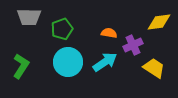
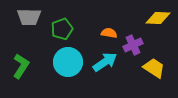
yellow diamond: moved 1 px left, 4 px up; rotated 10 degrees clockwise
